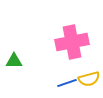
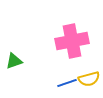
pink cross: moved 1 px up
green triangle: rotated 18 degrees counterclockwise
